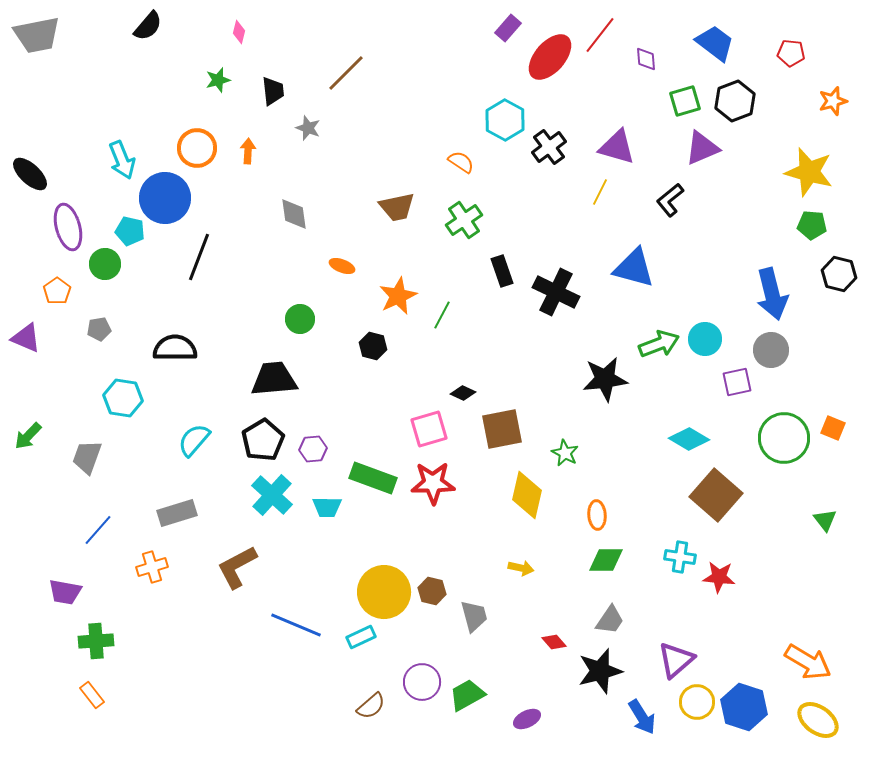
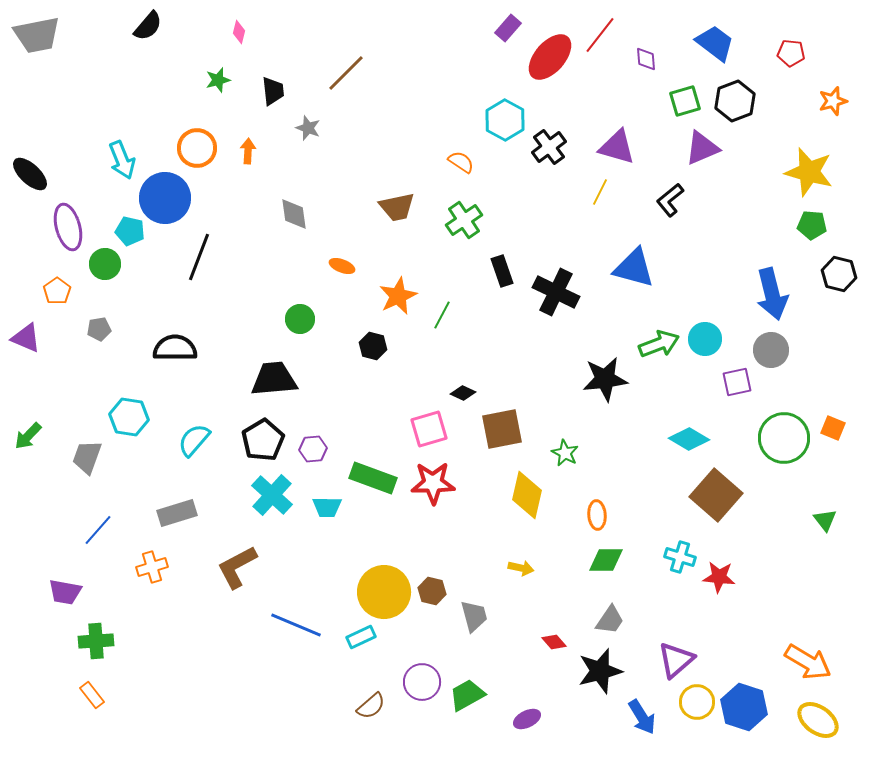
cyan hexagon at (123, 398): moved 6 px right, 19 px down
cyan cross at (680, 557): rotated 8 degrees clockwise
